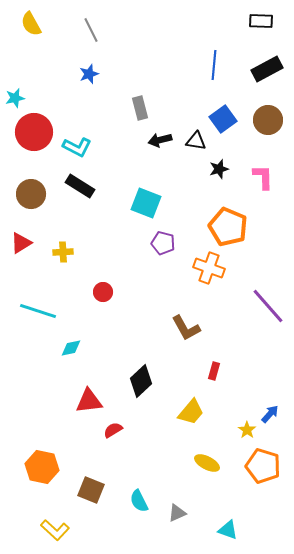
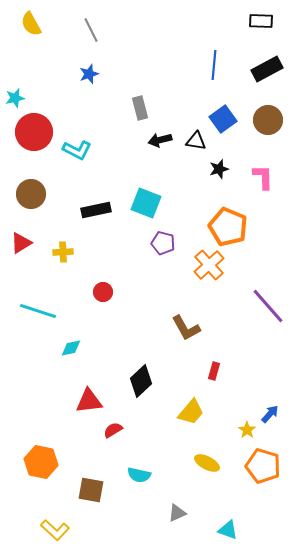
cyan L-shape at (77, 147): moved 3 px down
black rectangle at (80, 186): moved 16 px right, 24 px down; rotated 44 degrees counterclockwise
orange cross at (209, 268): moved 3 px up; rotated 28 degrees clockwise
orange hexagon at (42, 467): moved 1 px left, 5 px up
brown square at (91, 490): rotated 12 degrees counterclockwise
cyan semicircle at (139, 501): moved 26 px up; rotated 50 degrees counterclockwise
